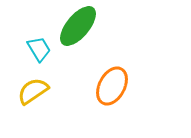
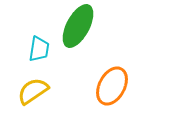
green ellipse: rotated 12 degrees counterclockwise
cyan trapezoid: rotated 40 degrees clockwise
